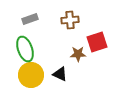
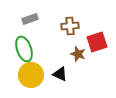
brown cross: moved 6 px down
green ellipse: moved 1 px left
brown star: rotated 21 degrees clockwise
